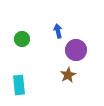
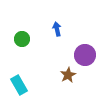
blue arrow: moved 1 px left, 2 px up
purple circle: moved 9 px right, 5 px down
cyan rectangle: rotated 24 degrees counterclockwise
